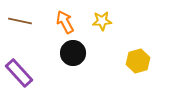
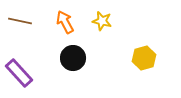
yellow star: rotated 18 degrees clockwise
black circle: moved 5 px down
yellow hexagon: moved 6 px right, 3 px up
